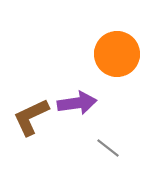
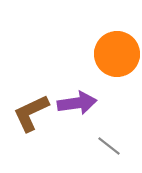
brown L-shape: moved 4 px up
gray line: moved 1 px right, 2 px up
